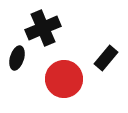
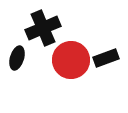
black rectangle: rotated 30 degrees clockwise
red circle: moved 7 px right, 19 px up
